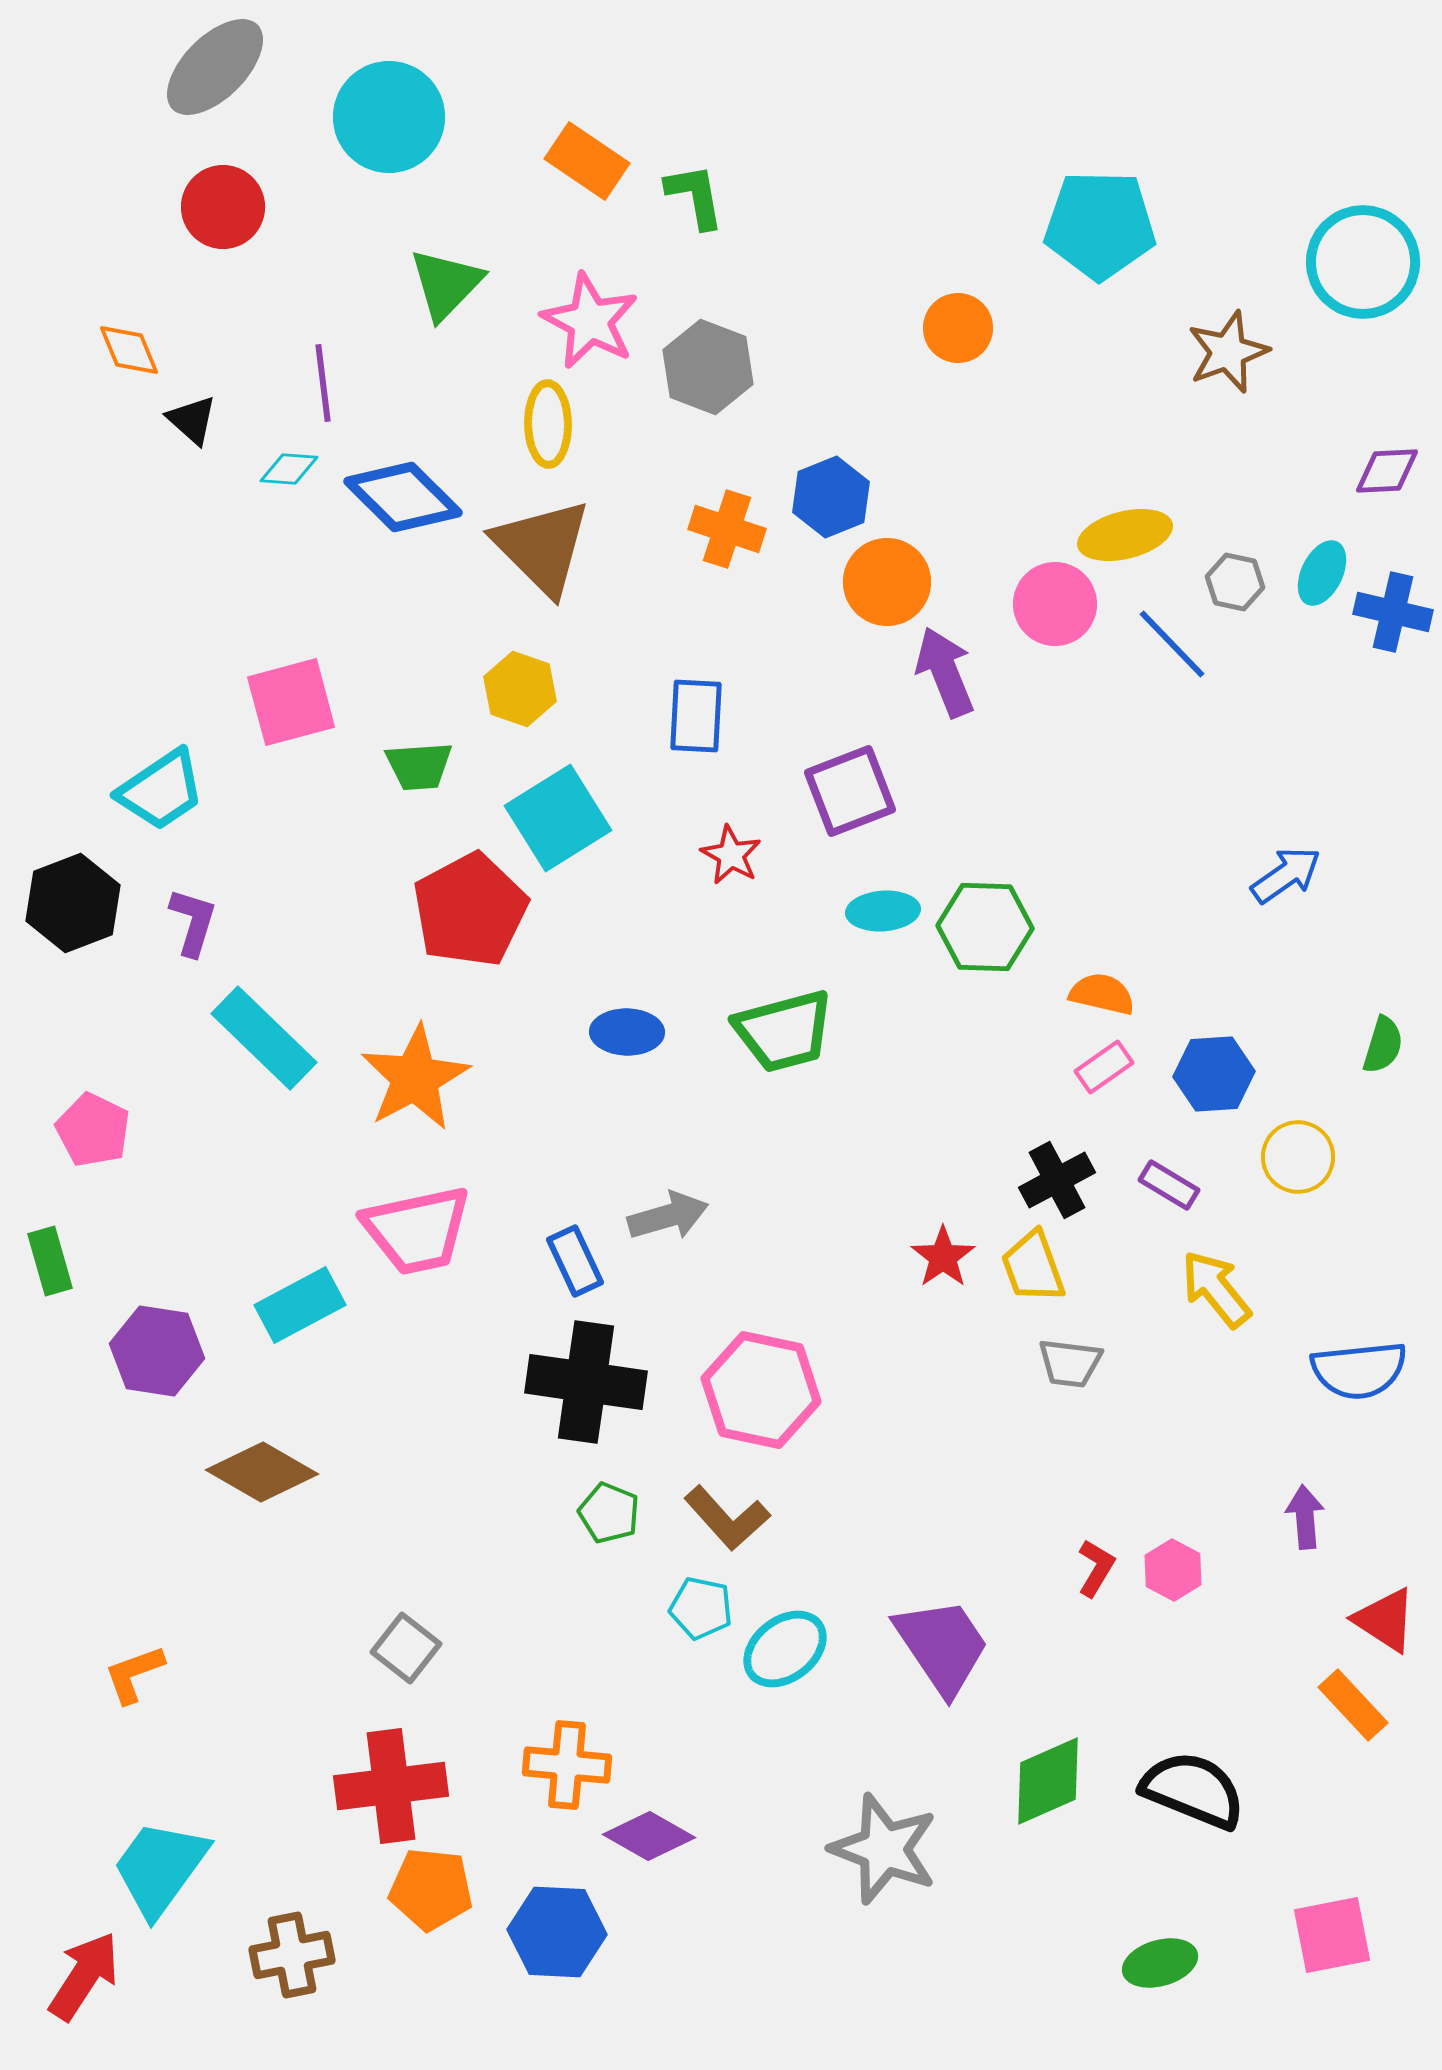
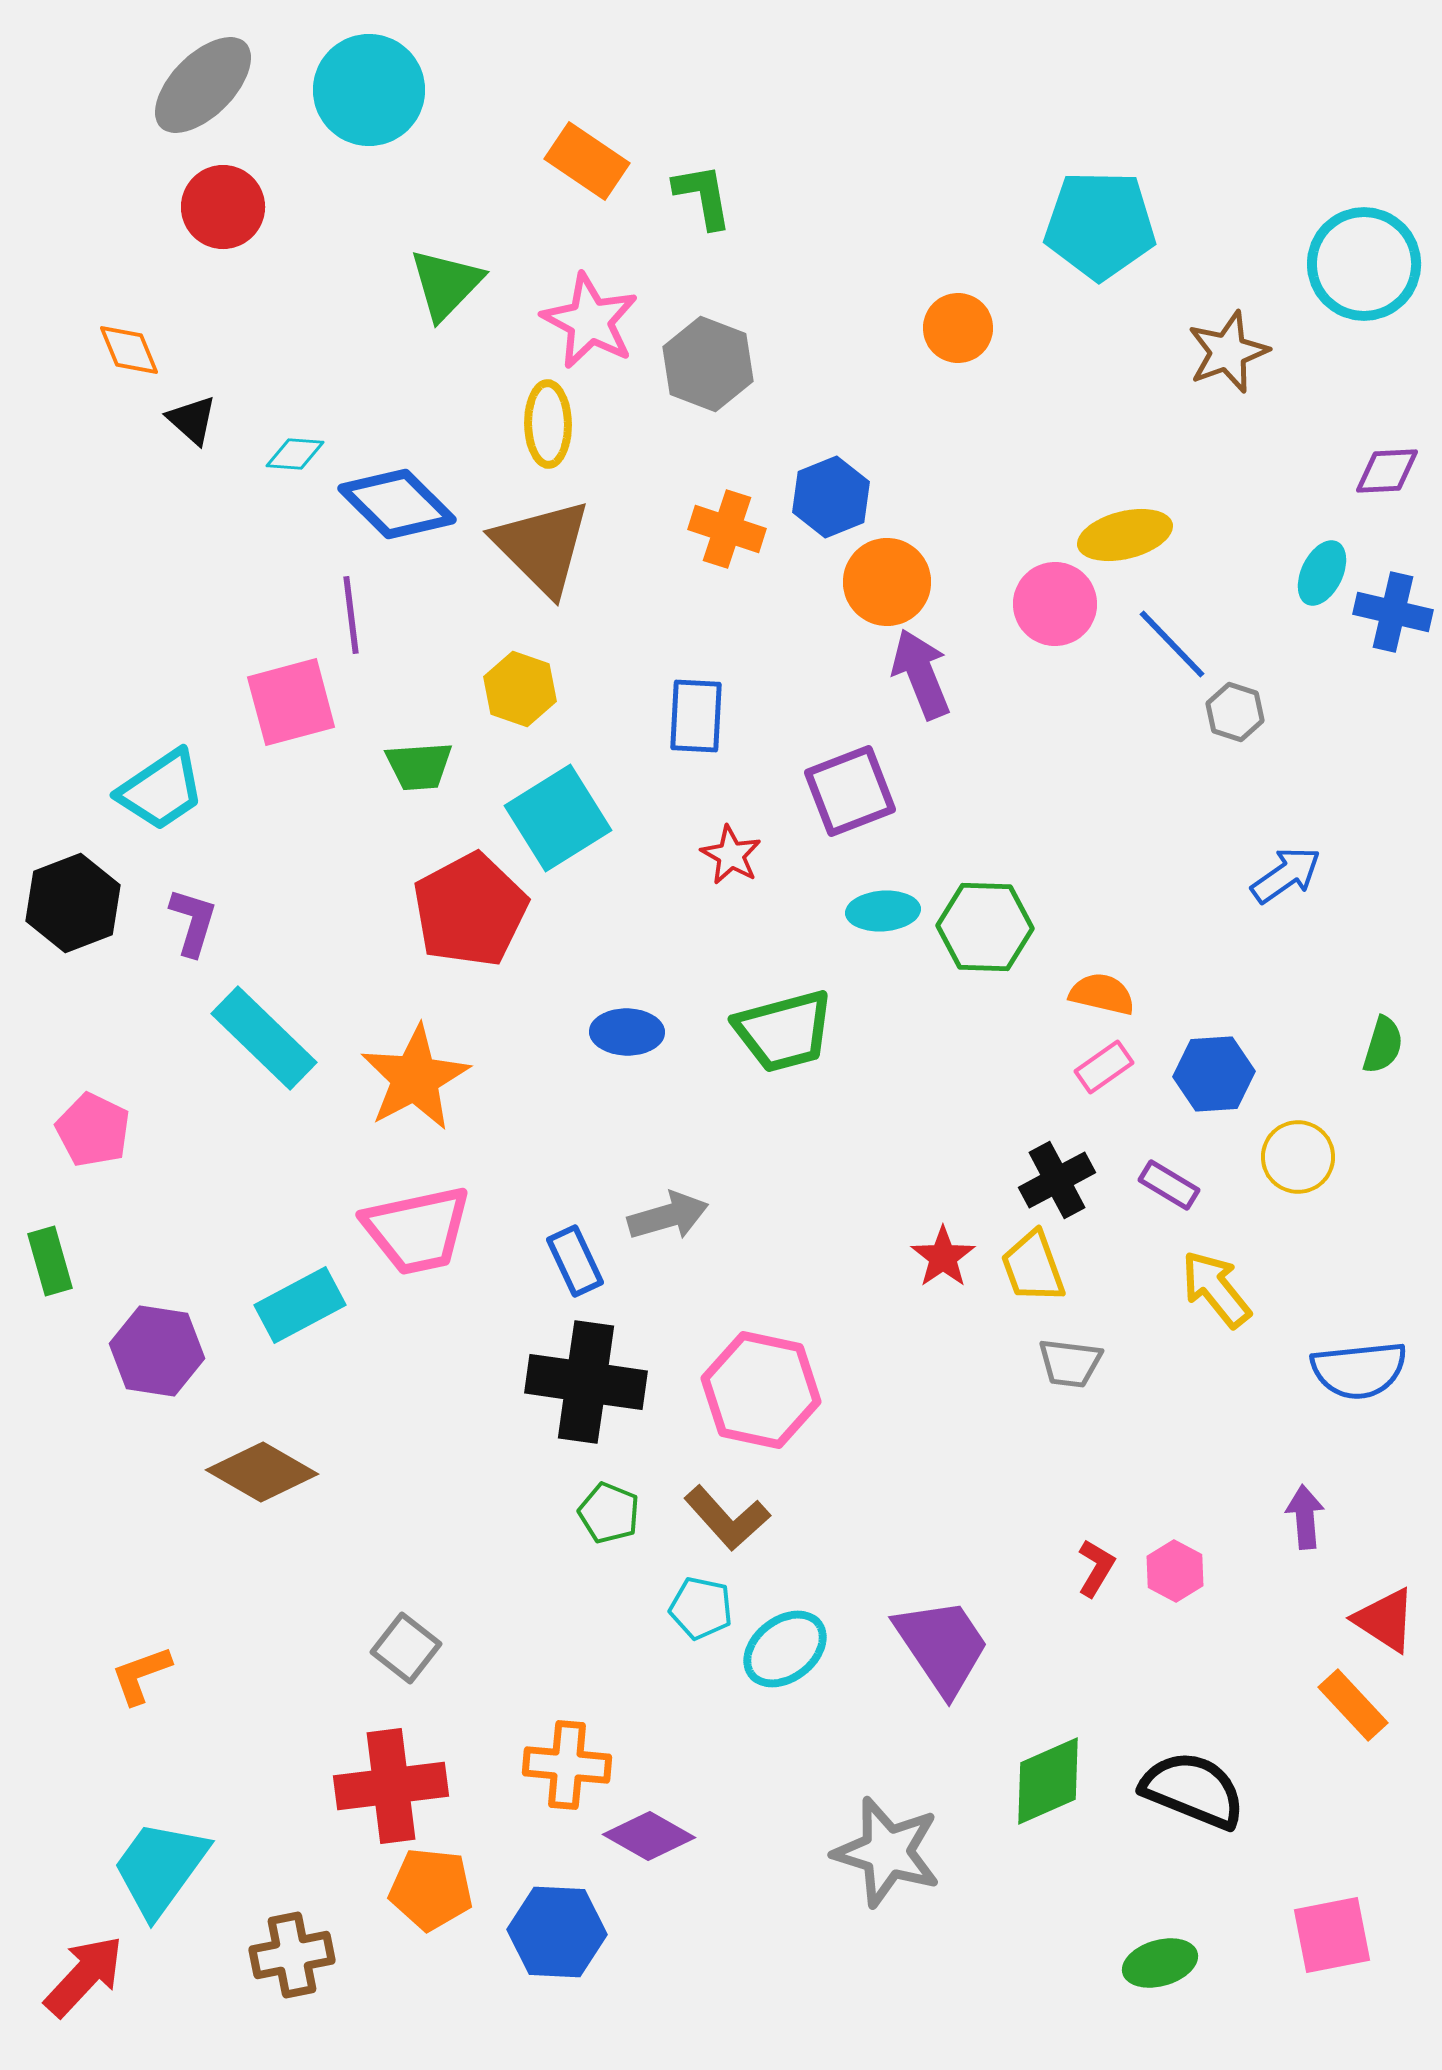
gray ellipse at (215, 67): moved 12 px left, 18 px down
cyan circle at (389, 117): moved 20 px left, 27 px up
green L-shape at (695, 196): moved 8 px right
cyan circle at (1363, 262): moved 1 px right, 2 px down
gray hexagon at (708, 367): moved 3 px up
purple line at (323, 383): moved 28 px right, 232 px down
cyan diamond at (289, 469): moved 6 px right, 15 px up
blue diamond at (403, 497): moved 6 px left, 7 px down
gray hexagon at (1235, 582): moved 130 px down; rotated 6 degrees clockwise
purple arrow at (945, 672): moved 24 px left, 2 px down
pink hexagon at (1173, 1570): moved 2 px right, 1 px down
orange L-shape at (134, 1674): moved 7 px right, 1 px down
gray star at (884, 1849): moved 3 px right, 3 px down; rotated 4 degrees counterclockwise
red arrow at (84, 1976): rotated 10 degrees clockwise
